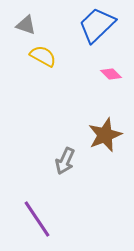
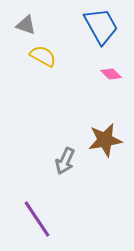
blue trapezoid: moved 4 px right, 1 px down; rotated 105 degrees clockwise
brown star: moved 5 px down; rotated 12 degrees clockwise
